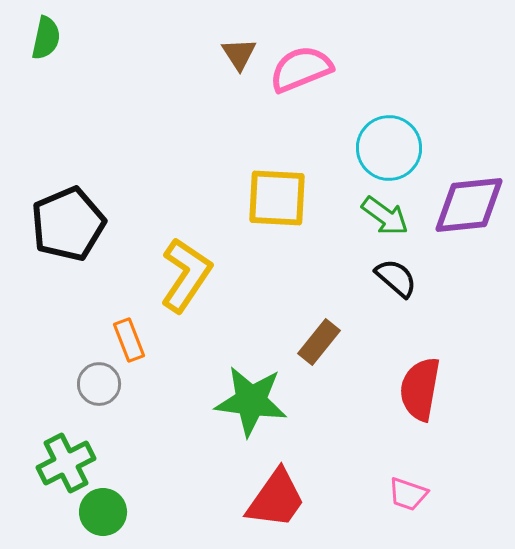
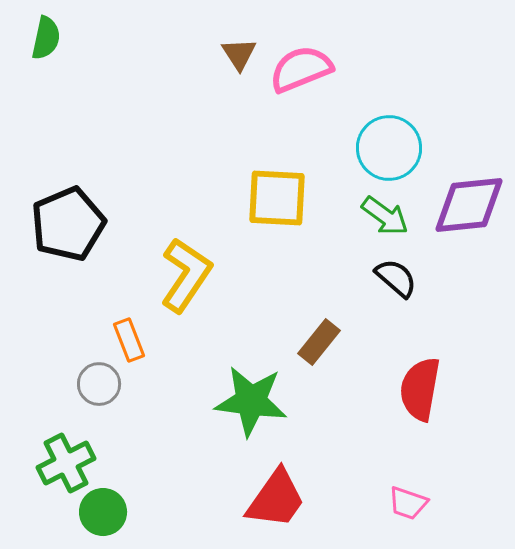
pink trapezoid: moved 9 px down
